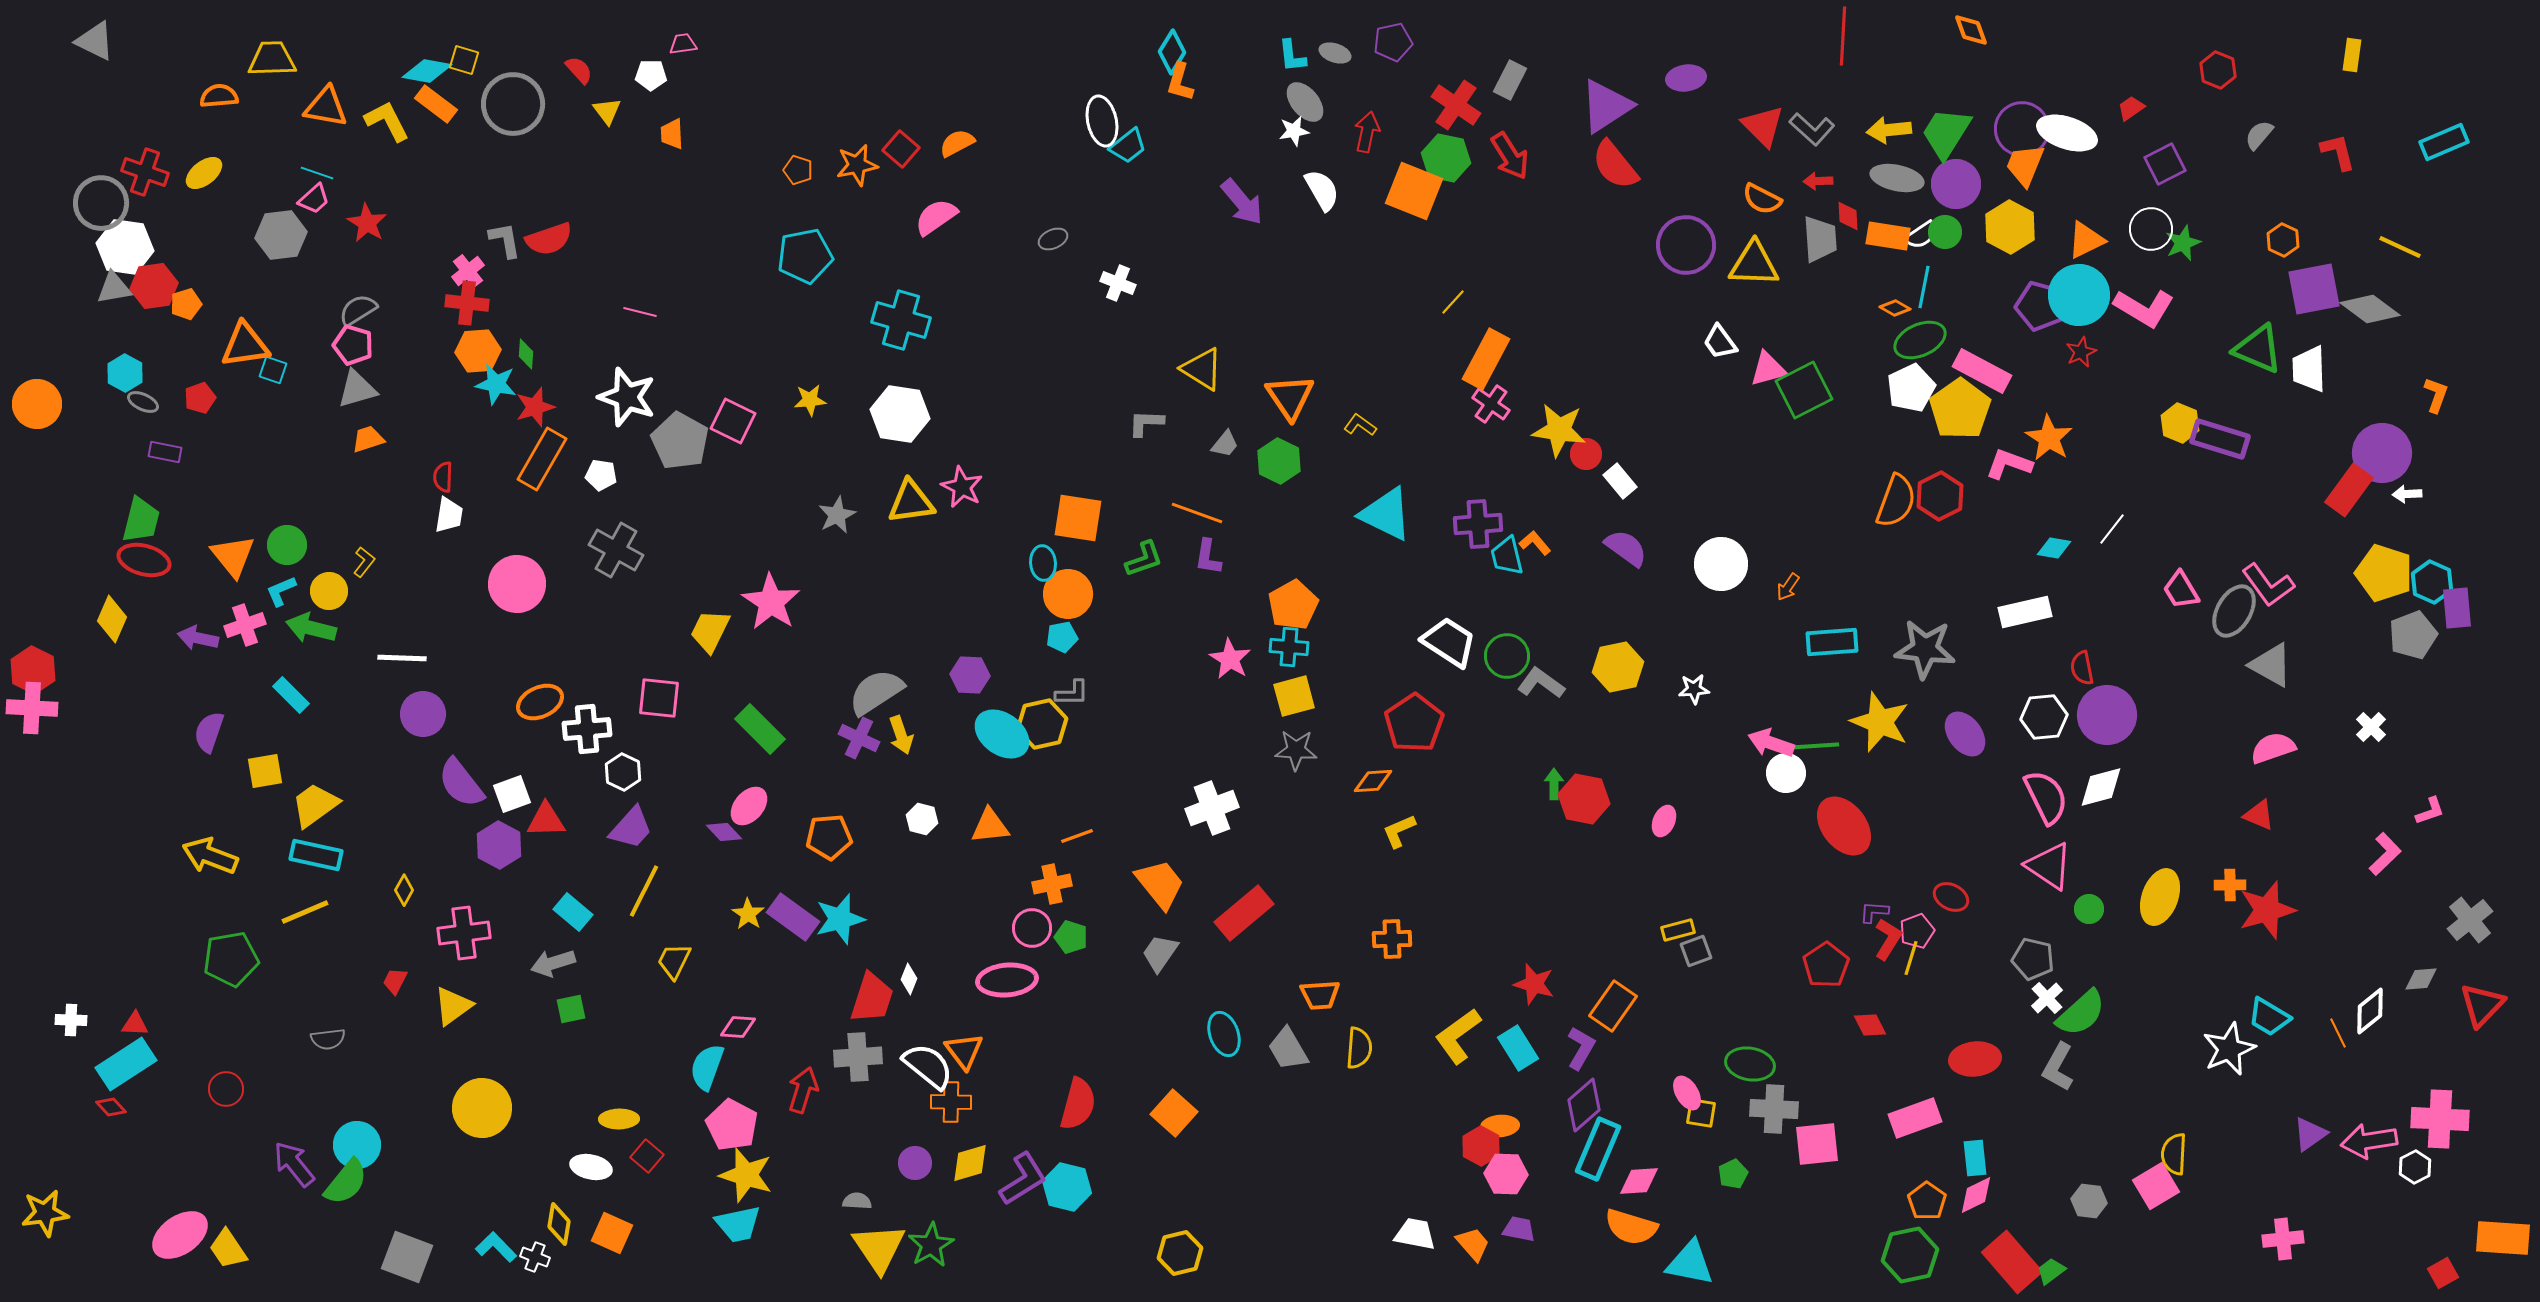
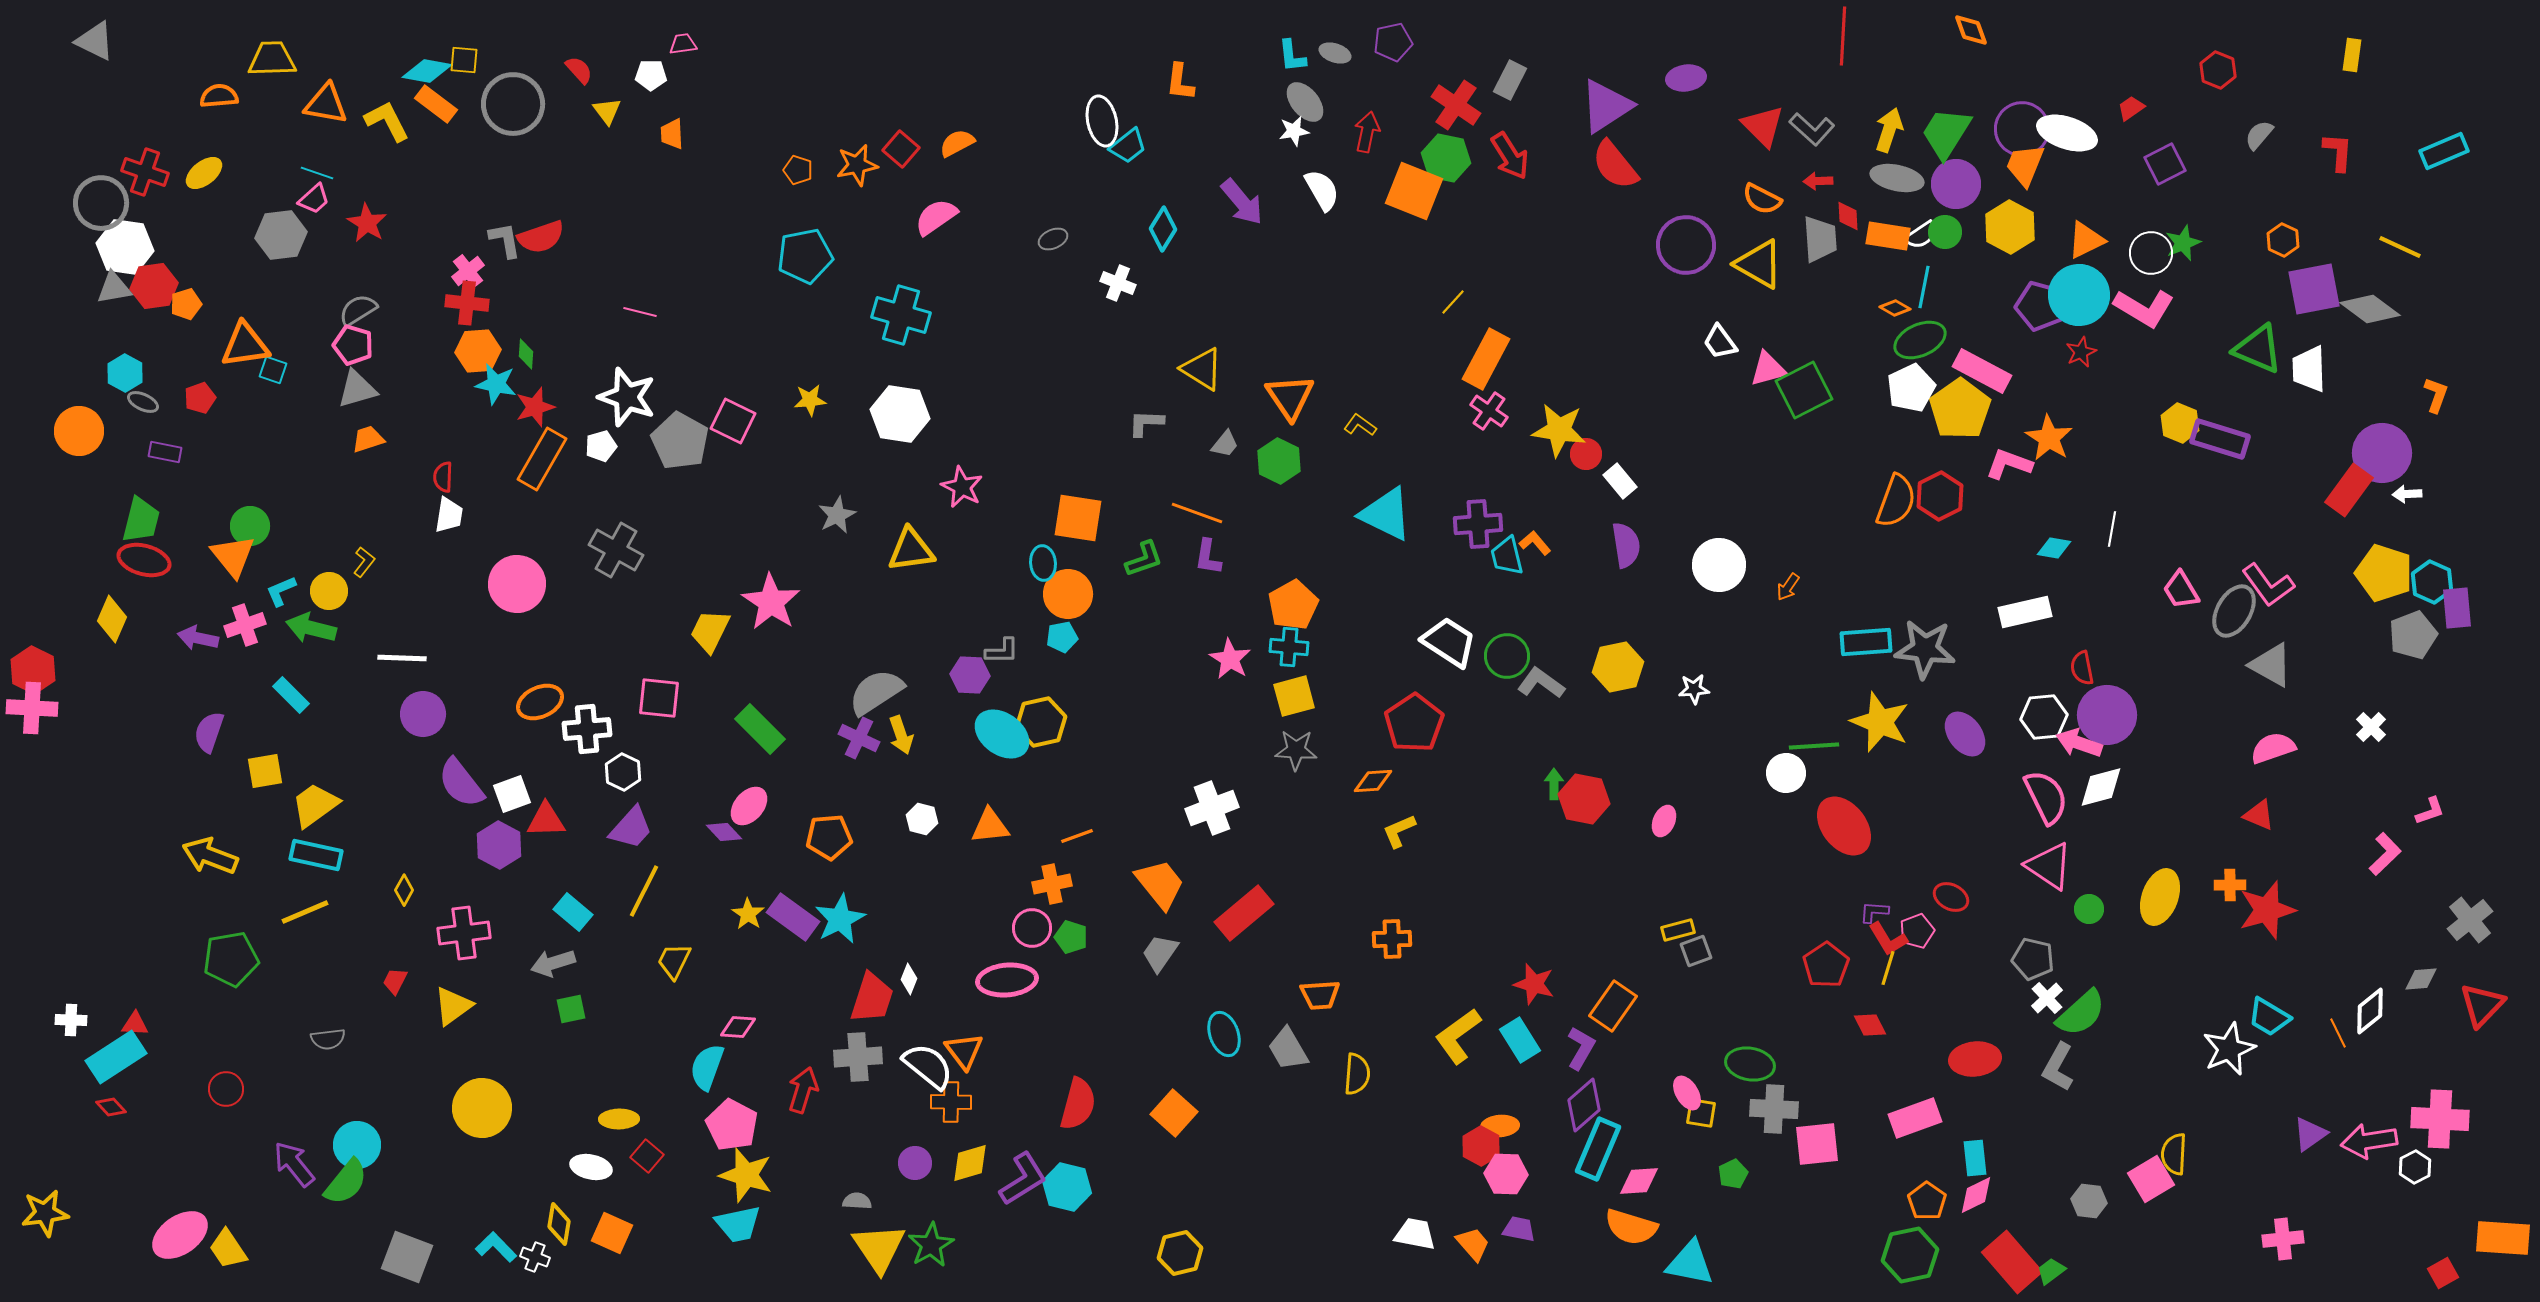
cyan diamond at (1172, 52): moved 9 px left, 177 px down
yellow square at (464, 60): rotated 12 degrees counterclockwise
orange L-shape at (1180, 82): rotated 9 degrees counterclockwise
orange triangle at (326, 107): moved 3 px up
yellow arrow at (1889, 130): rotated 114 degrees clockwise
cyan rectangle at (2444, 142): moved 9 px down
red L-shape at (2338, 152): rotated 18 degrees clockwise
white circle at (2151, 229): moved 24 px down
red semicircle at (549, 239): moved 8 px left, 2 px up
yellow triangle at (1754, 264): moved 5 px right; rotated 28 degrees clockwise
cyan cross at (901, 320): moved 5 px up
orange circle at (37, 404): moved 42 px right, 27 px down
pink cross at (1491, 404): moved 2 px left, 7 px down
white pentagon at (601, 475): moved 29 px up; rotated 24 degrees counterclockwise
yellow triangle at (911, 502): moved 48 px down
white line at (2112, 529): rotated 28 degrees counterclockwise
green circle at (287, 545): moved 37 px left, 19 px up
purple semicircle at (1626, 548): moved 3 px up; rotated 45 degrees clockwise
white circle at (1721, 564): moved 2 px left, 1 px down
cyan rectangle at (1832, 642): moved 34 px right
gray L-shape at (1072, 693): moved 70 px left, 42 px up
yellow hexagon at (1042, 724): moved 1 px left, 2 px up
pink arrow at (1771, 743): moved 308 px right
cyan star at (840, 919): rotated 12 degrees counterclockwise
red L-shape at (1888, 939): rotated 117 degrees clockwise
yellow line at (1911, 958): moved 23 px left, 10 px down
yellow semicircle at (1359, 1048): moved 2 px left, 26 px down
cyan rectangle at (1518, 1048): moved 2 px right, 8 px up
cyan rectangle at (126, 1064): moved 10 px left, 7 px up
pink square at (2156, 1186): moved 5 px left, 7 px up
